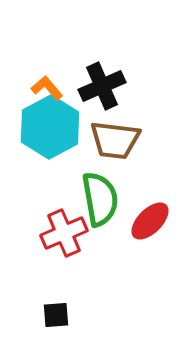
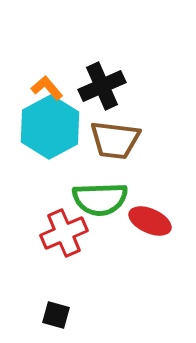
green semicircle: rotated 98 degrees clockwise
red ellipse: rotated 69 degrees clockwise
black square: rotated 20 degrees clockwise
